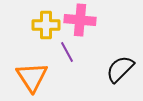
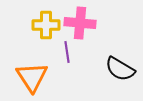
pink cross: moved 3 px down
purple line: rotated 20 degrees clockwise
black semicircle: rotated 104 degrees counterclockwise
